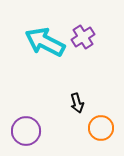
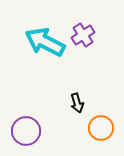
purple cross: moved 2 px up
